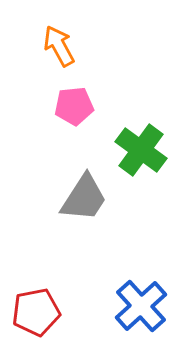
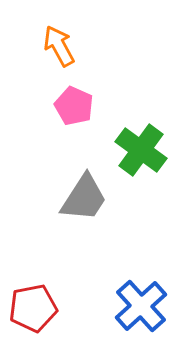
pink pentagon: rotated 30 degrees clockwise
red pentagon: moved 3 px left, 4 px up
